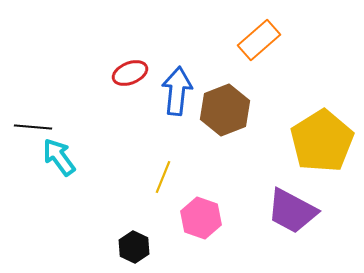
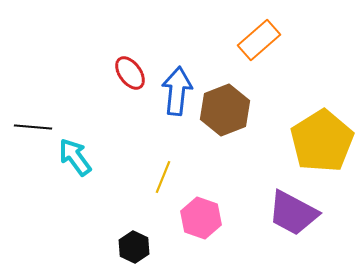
red ellipse: rotated 76 degrees clockwise
cyan arrow: moved 16 px right
purple trapezoid: moved 1 px right, 2 px down
